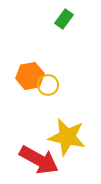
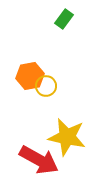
yellow circle: moved 2 px left, 1 px down
